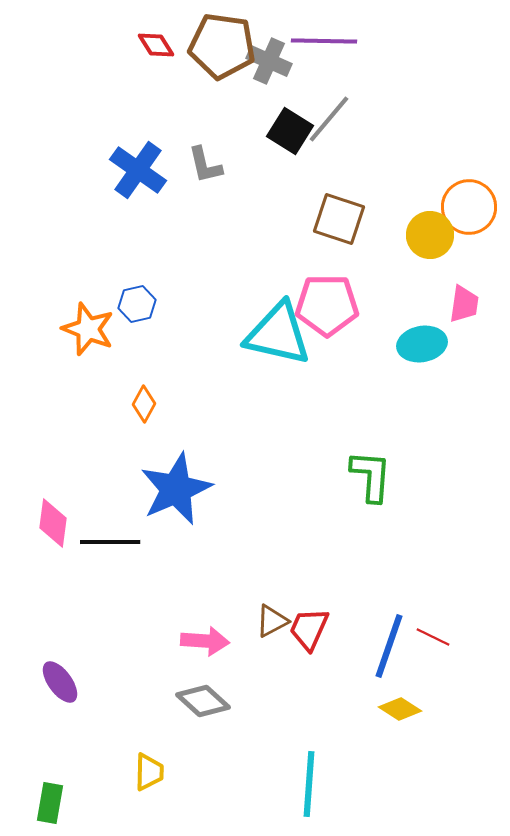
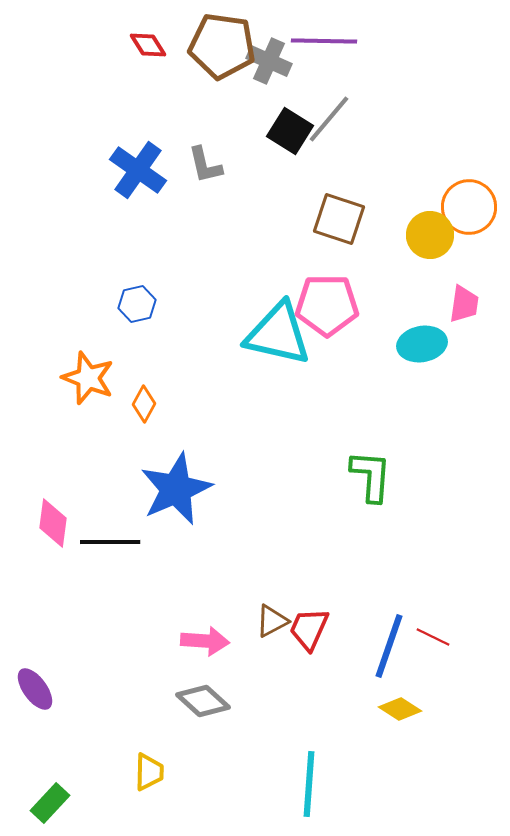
red diamond: moved 8 px left
orange star: moved 49 px down
purple ellipse: moved 25 px left, 7 px down
green rectangle: rotated 33 degrees clockwise
